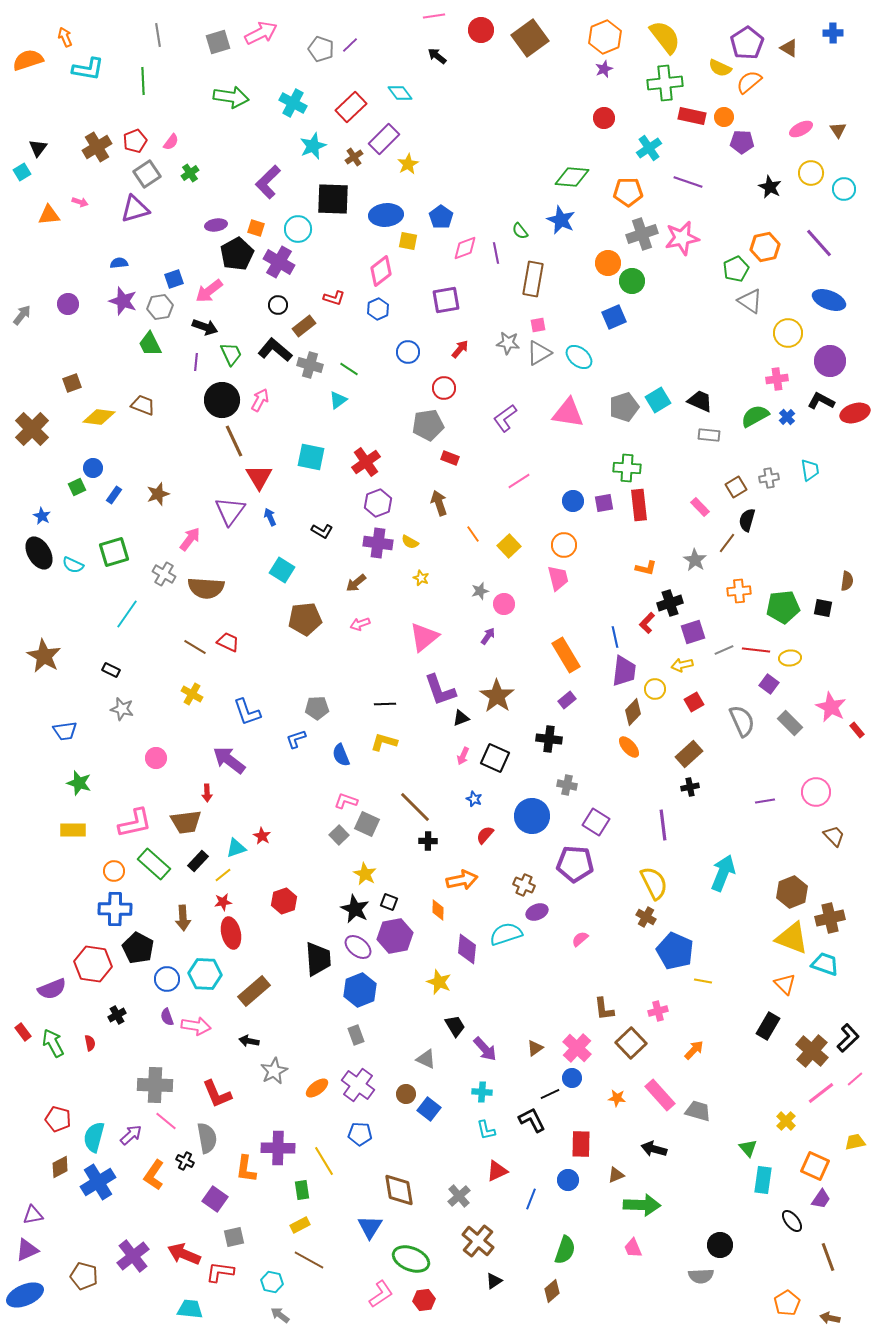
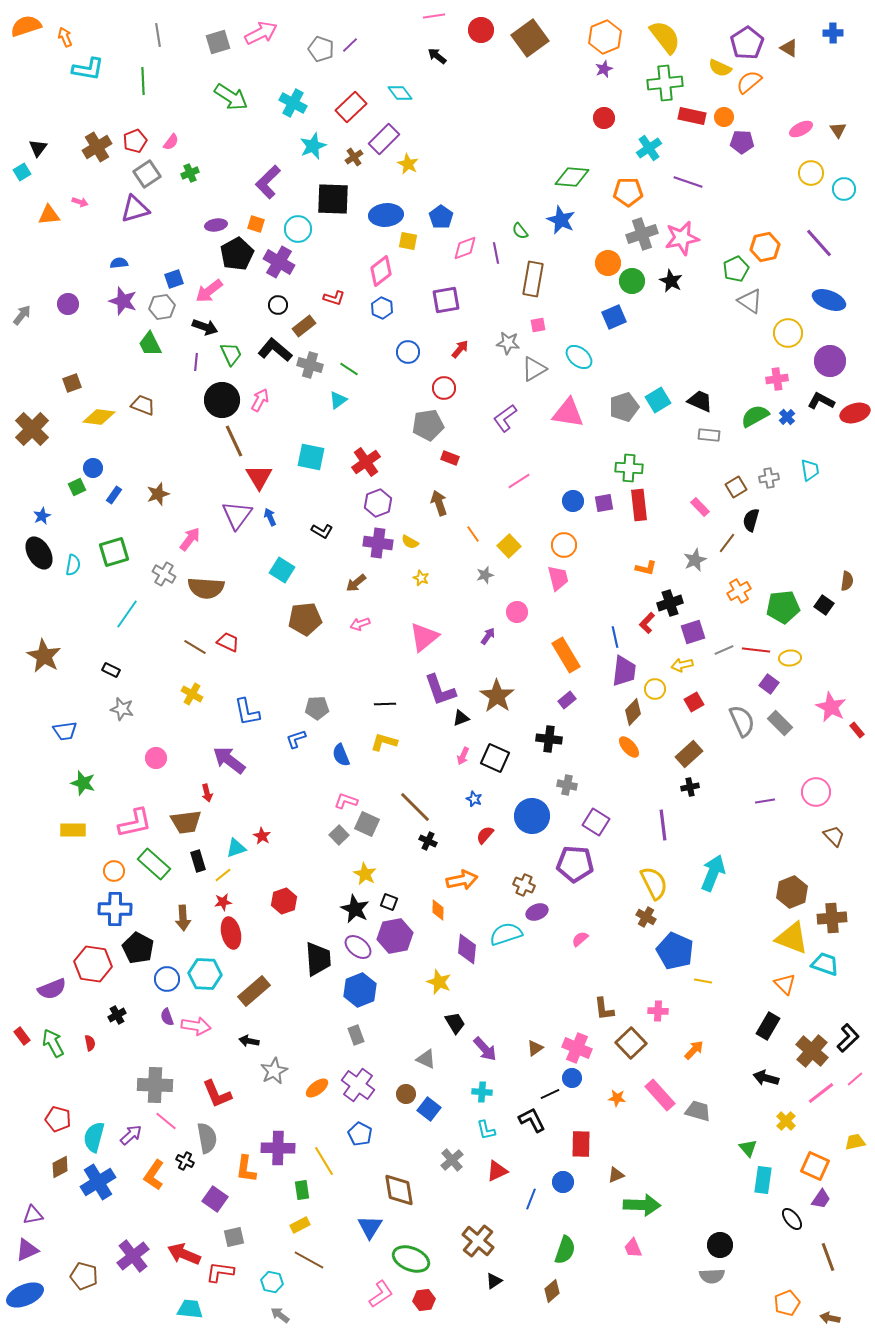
orange semicircle at (28, 60): moved 2 px left, 34 px up
green arrow at (231, 97): rotated 24 degrees clockwise
yellow star at (408, 164): rotated 15 degrees counterclockwise
green cross at (190, 173): rotated 12 degrees clockwise
black star at (770, 187): moved 99 px left, 94 px down
orange square at (256, 228): moved 4 px up
gray hexagon at (160, 307): moved 2 px right
blue hexagon at (378, 309): moved 4 px right, 1 px up; rotated 10 degrees counterclockwise
gray triangle at (539, 353): moved 5 px left, 16 px down
green cross at (627, 468): moved 2 px right
purple triangle at (230, 511): moved 7 px right, 4 px down
blue star at (42, 516): rotated 18 degrees clockwise
black semicircle at (747, 520): moved 4 px right
gray star at (695, 560): rotated 15 degrees clockwise
cyan semicircle at (73, 565): rotated 105 degrees counterclockwise
gray star at (480, 591): moved 5 px right, 16 px up
orange cross at (739, 591): rotated 25 degrees counterclockwise
pink circle at (504, 604): moved 13 px right, 8 px down
black square at (823, 608): moved 1 px right, 3 px up; rotated 24 degrees clockwise
blue L-shape at (247, 712): rotated 8 degrees clockwise
gray rectangle at (790, 723): moved 10 px left
green star at (79, 783): moved 4 px right
red arrow at (207, 793): rotated 12 degrees counterclockwise
black cross at (428, 841): rotated 24 degrees clockwise
black rectangle at (198, 861): rotated 60 degrees counterclockwise
cyan arrow at (723, 873): moved 10 px left
brown cross at (830, 918): moved 2 px right; rotated 8 degrees clockwise
pink cross at (658, 1011): rotated 18 degrees clockwise
black trapezoid at (455, 1026): moved 3 px up
red rectangle at (23, 1032): moved 1 px left, 4 px down
pink cross at (577, 1048): rotated 20 degrees counterclockwise
blue pentagon at (360, 1134): rotated 25 degrees clockwise
black arrow at (654, 1149): moved 112 px right, 71 px up
blue circle at (568, 1180): moved 5 px left, 2 px down
gray cross at (459, 1196): moved 7 px left, 36 px up
black ellipse at (792, 1221): moved 2 px up
gray semicircle at (701, 1276): moved 11 px right
orange pentagon at (787, 1303): rotated 10 degrees clockwise
